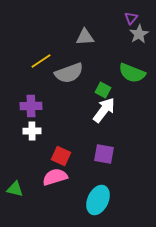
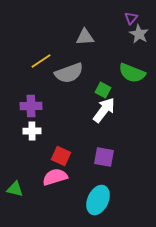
gray star: rotated 12 degrees counterclockwise
purple square: moved 3 px down
